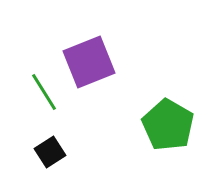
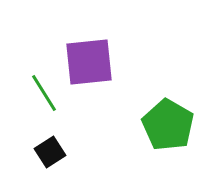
purple square: rotated 16 degrees clockwise
green line: moved 1 px down
